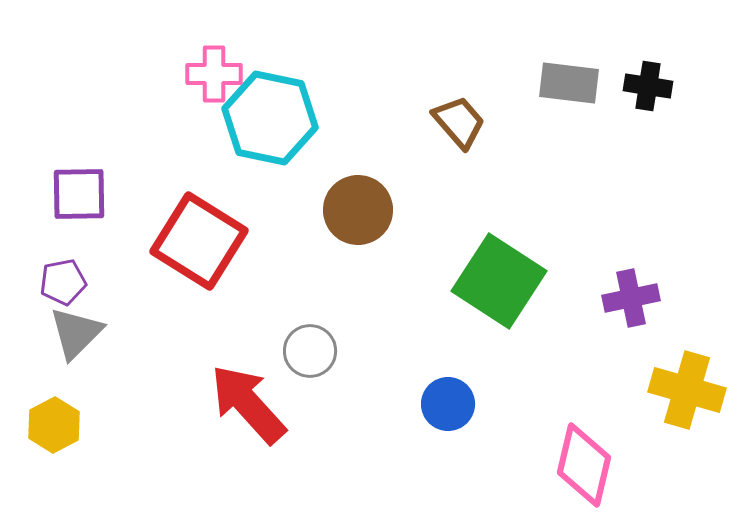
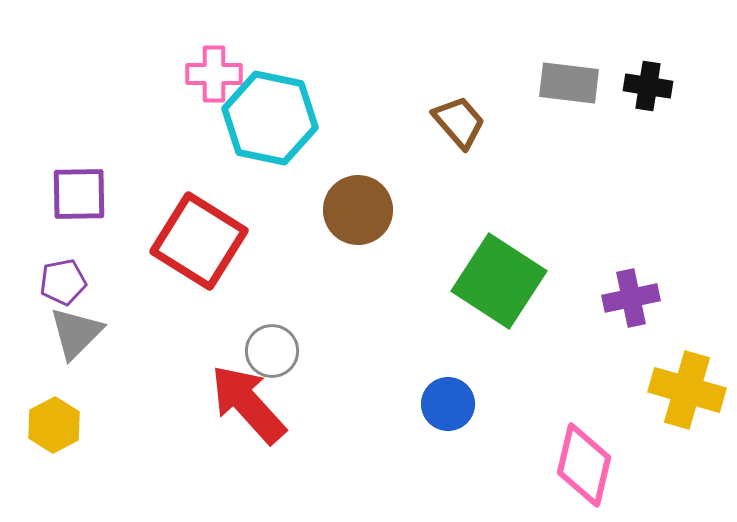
gray circle: moved 38 px left
